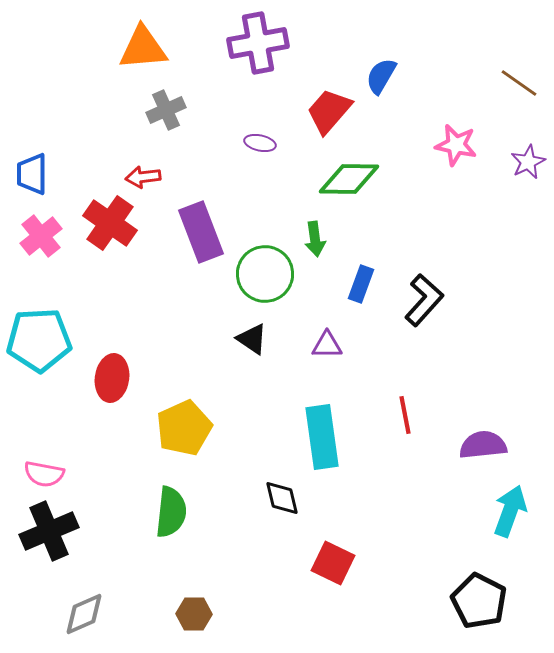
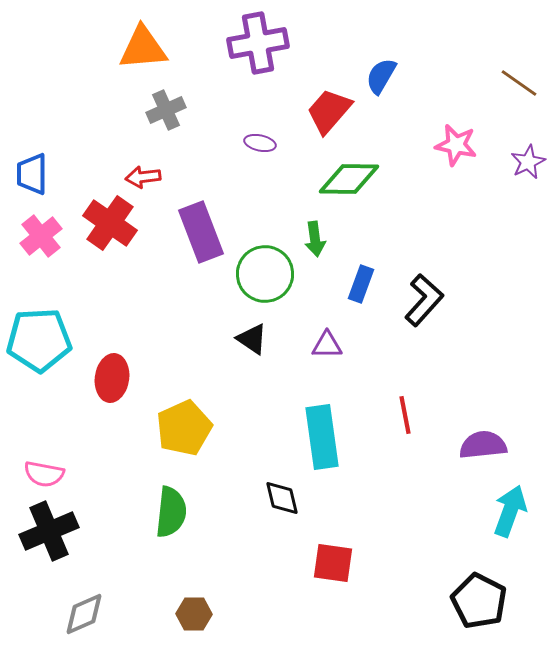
red square: rotated 18 degrees counterclockwise
